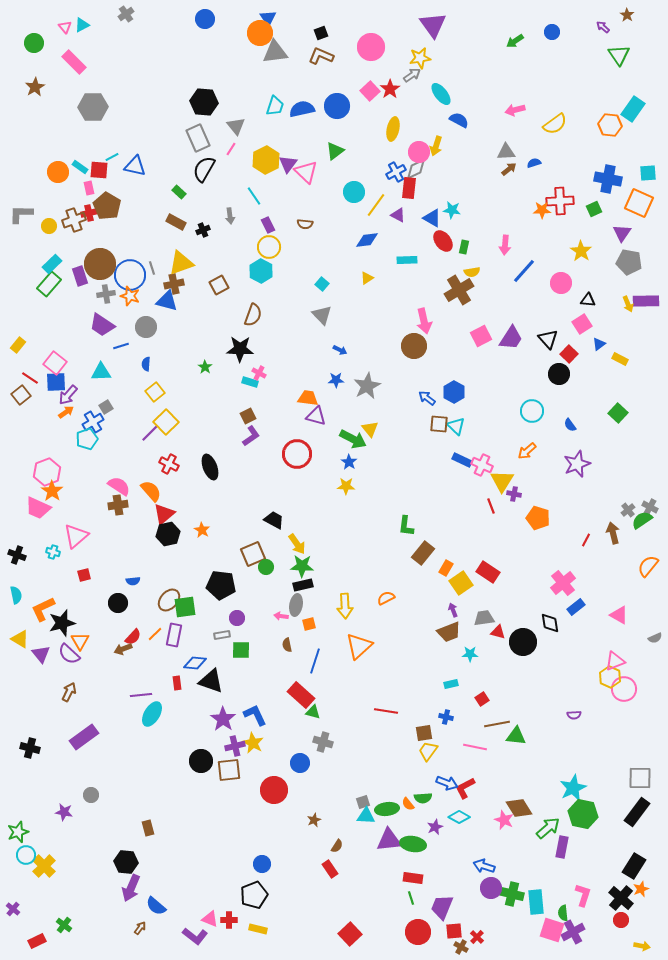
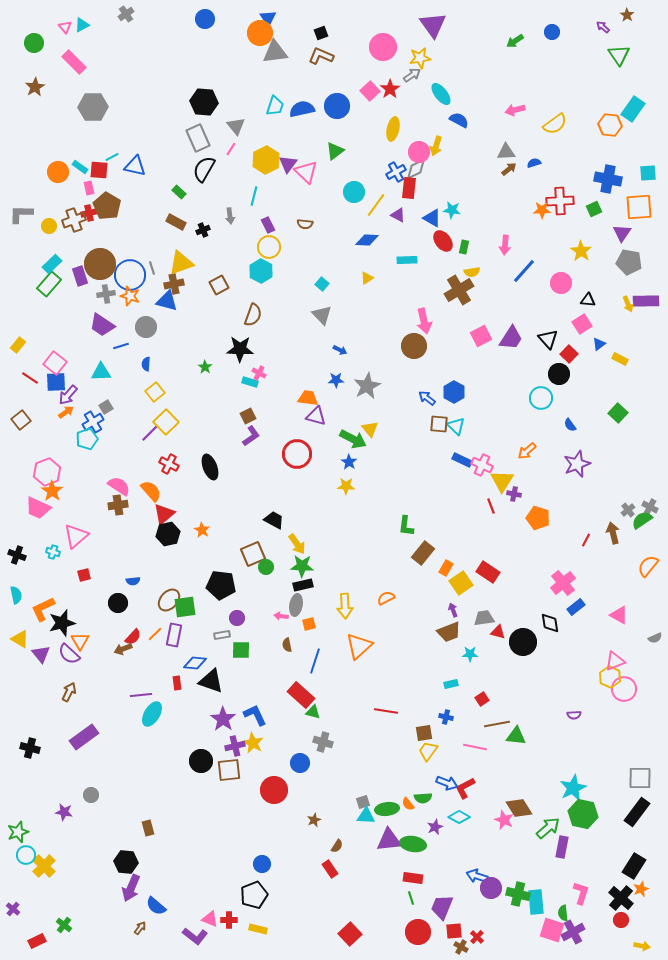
pink circle at (371, 47): moved 12 px right
cyan line at (254, 196): rotated 48 degrees clockwise
orange square at (639, 203): moved 4 px down; rotated 28 degrees counterclockwise
blue diamond at (367, 240): rotated 10 degrees clockwise
brown square at (21, 395): moved 25 px down
cyan circle at (532, 411): moved 9 px right, 13 px up
blue arrow at (484, 866): moved 7 px left, 10 px down
green cross at (512, 894): moved 6 px right
pink L-shape at (583, 895): moved 2 px left, 2 px up
